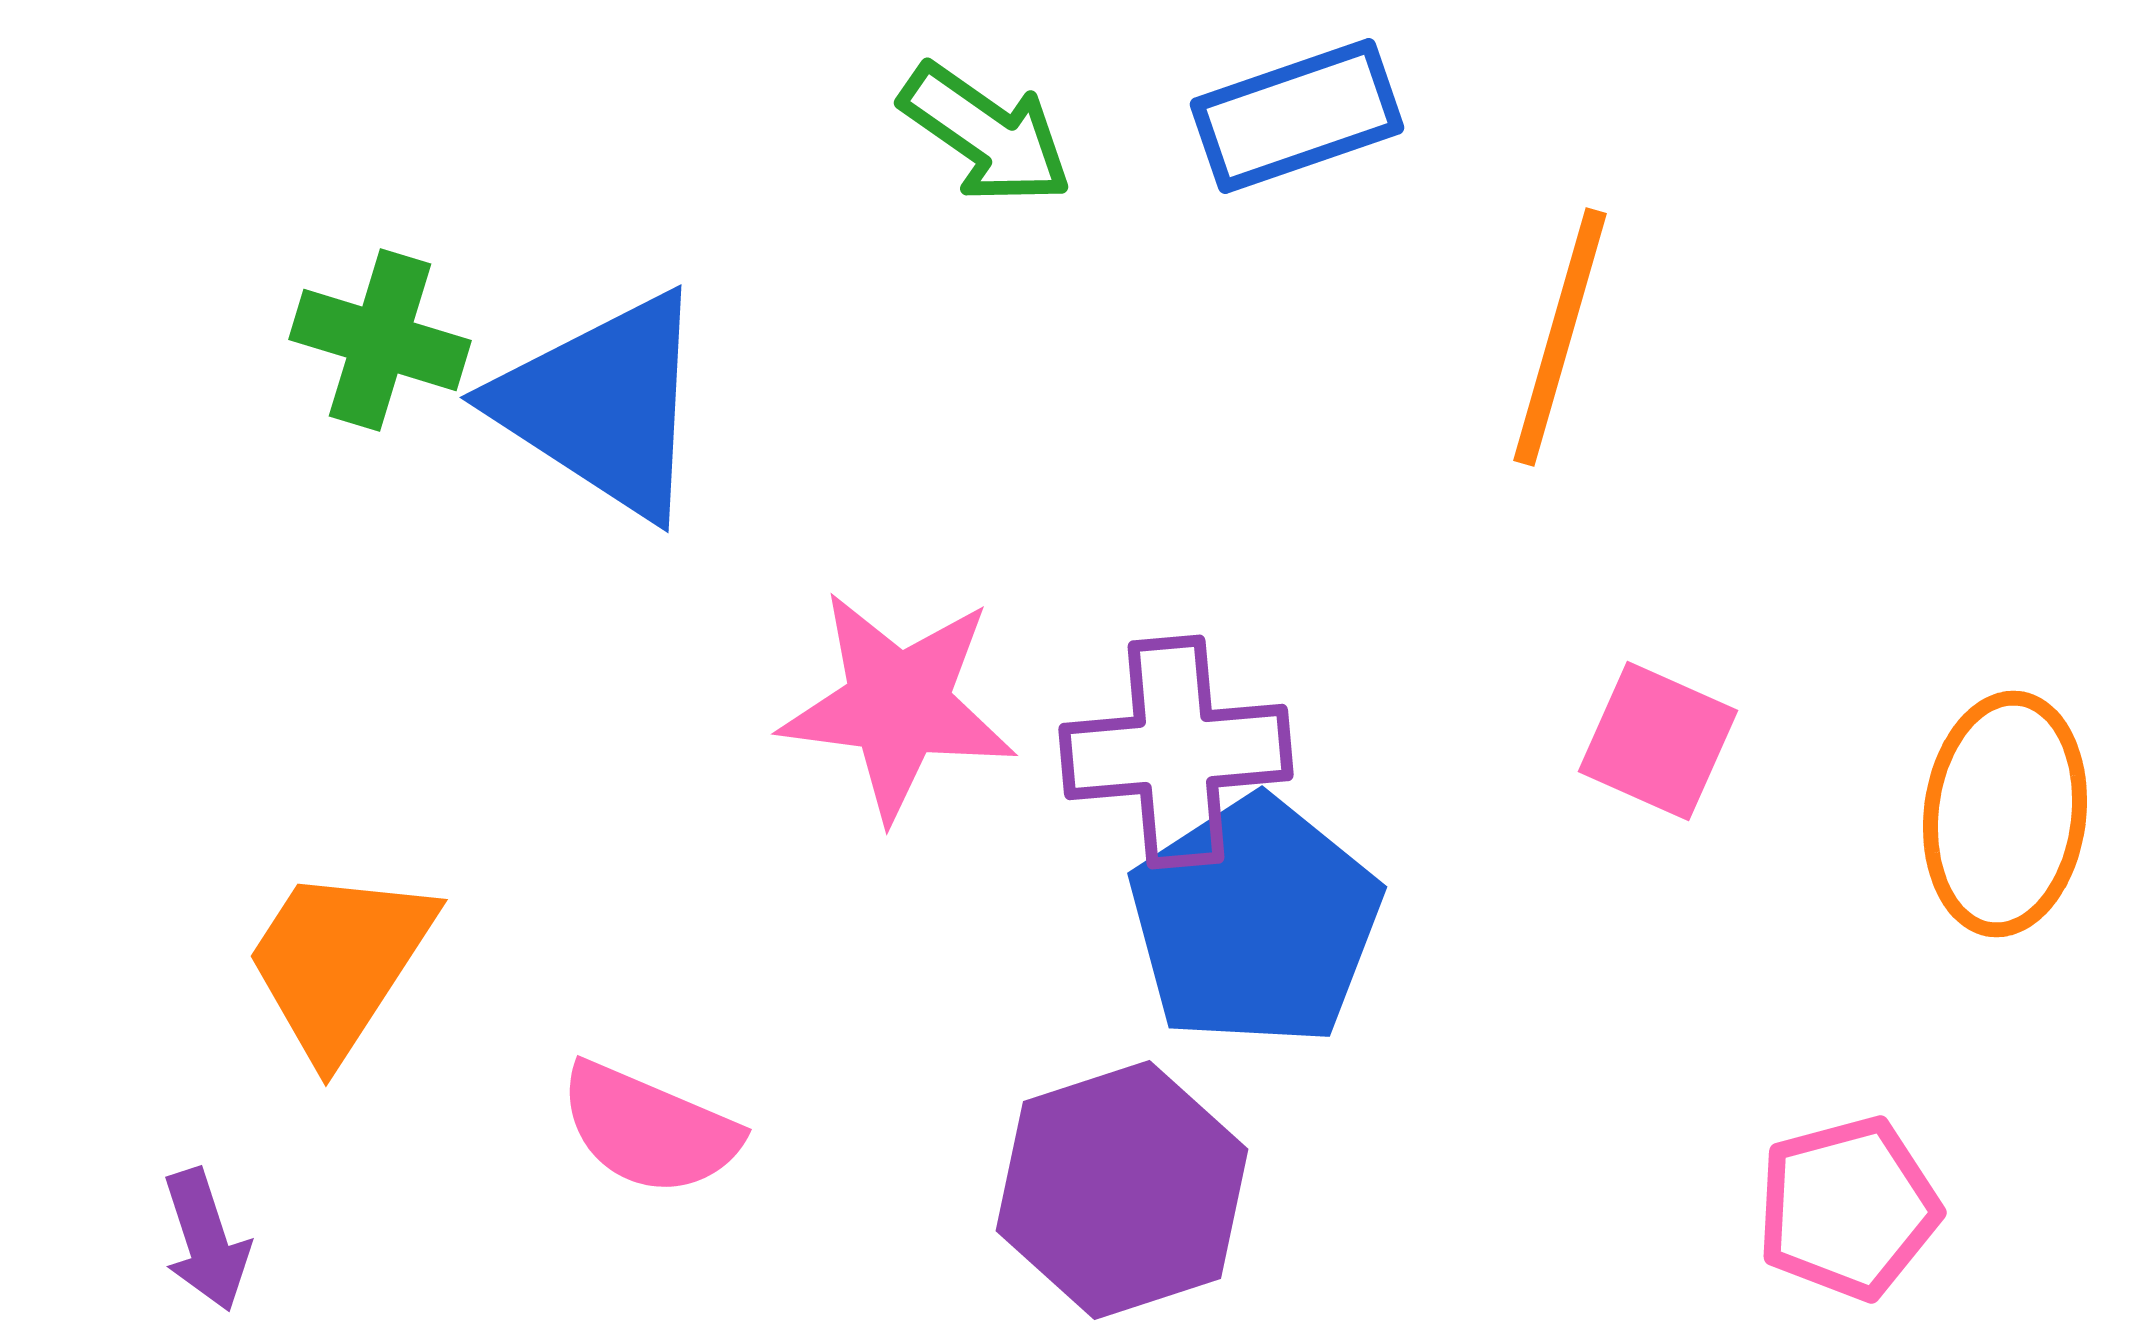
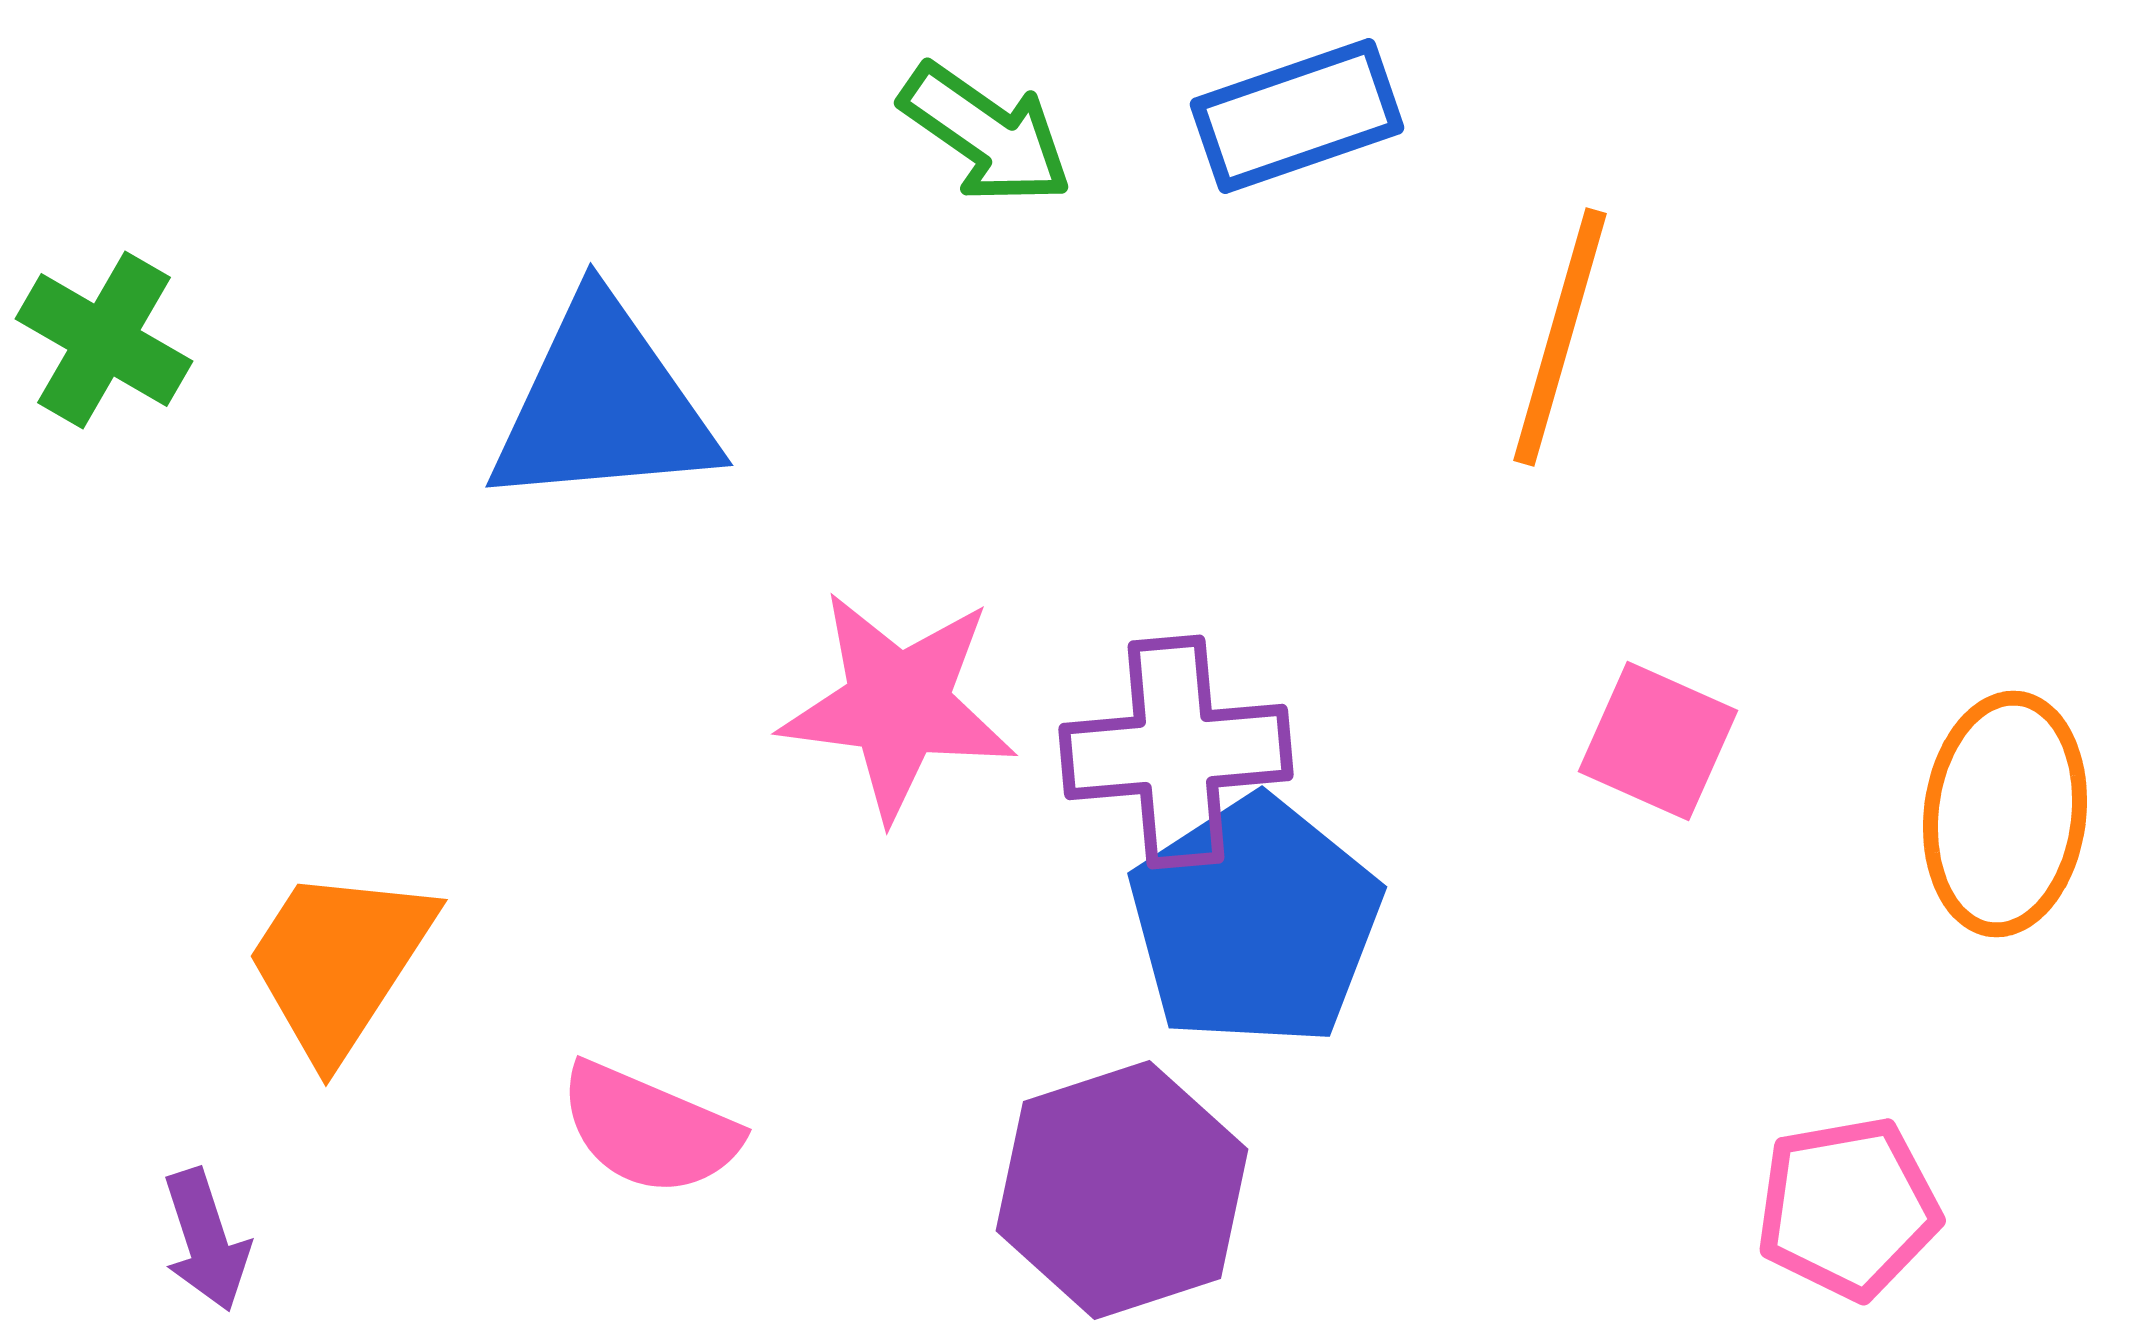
green cross: moved 276 px left; rotated 13 degrees clockwise
blue triangle: rotated 38 degrees counterclockwise
pink pentagon: rotated 5 degrees clockwise
